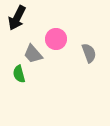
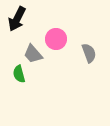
black arrow: moved 1 px down
